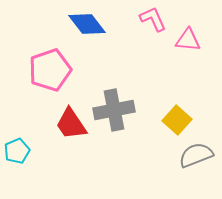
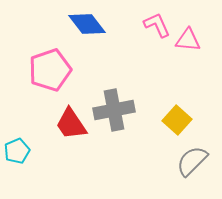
pink L-shape: moved 4 px right, 6 px down
gray semicircle: moved 4 px left, 6 px down; rotated 24 degrees counterclockwise
